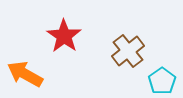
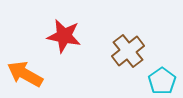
red star: rotated 24 degrees counterclockwise
